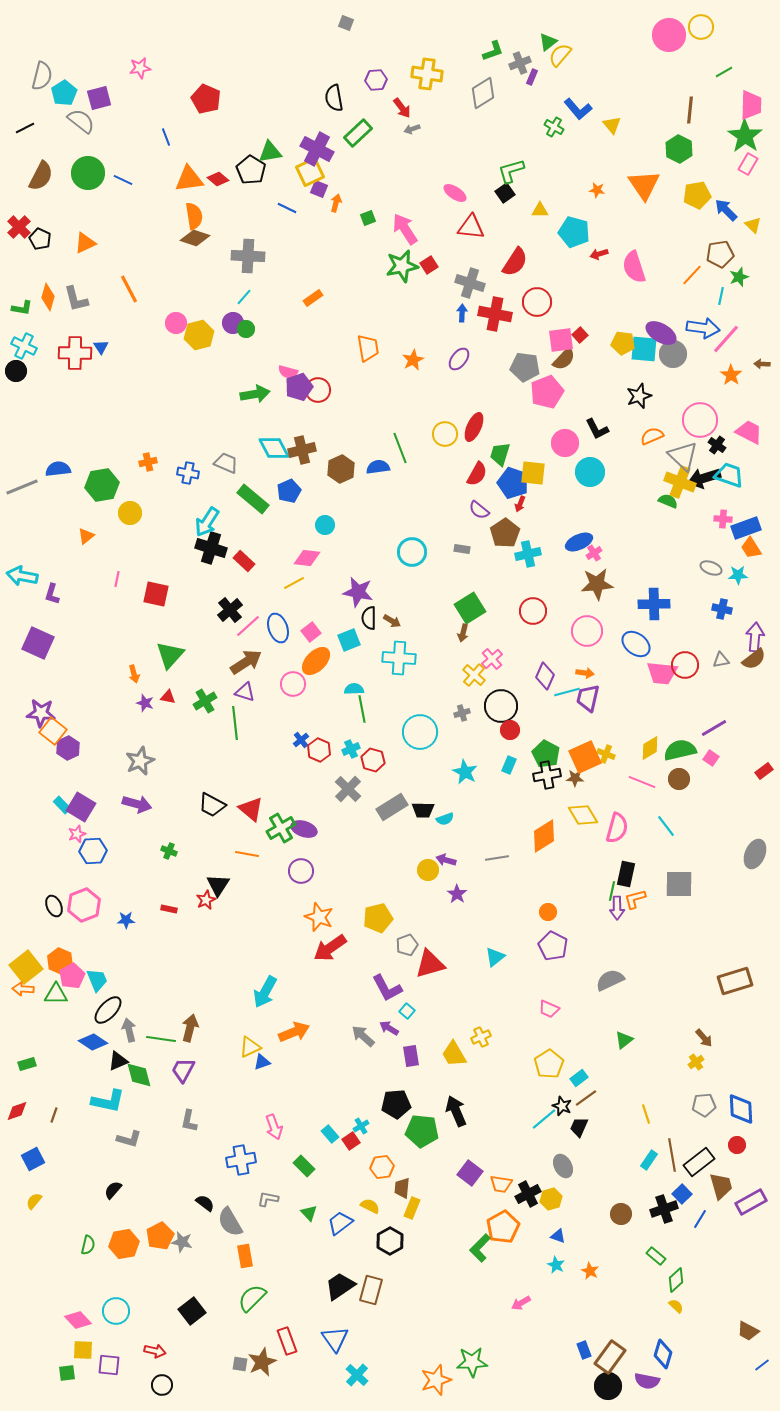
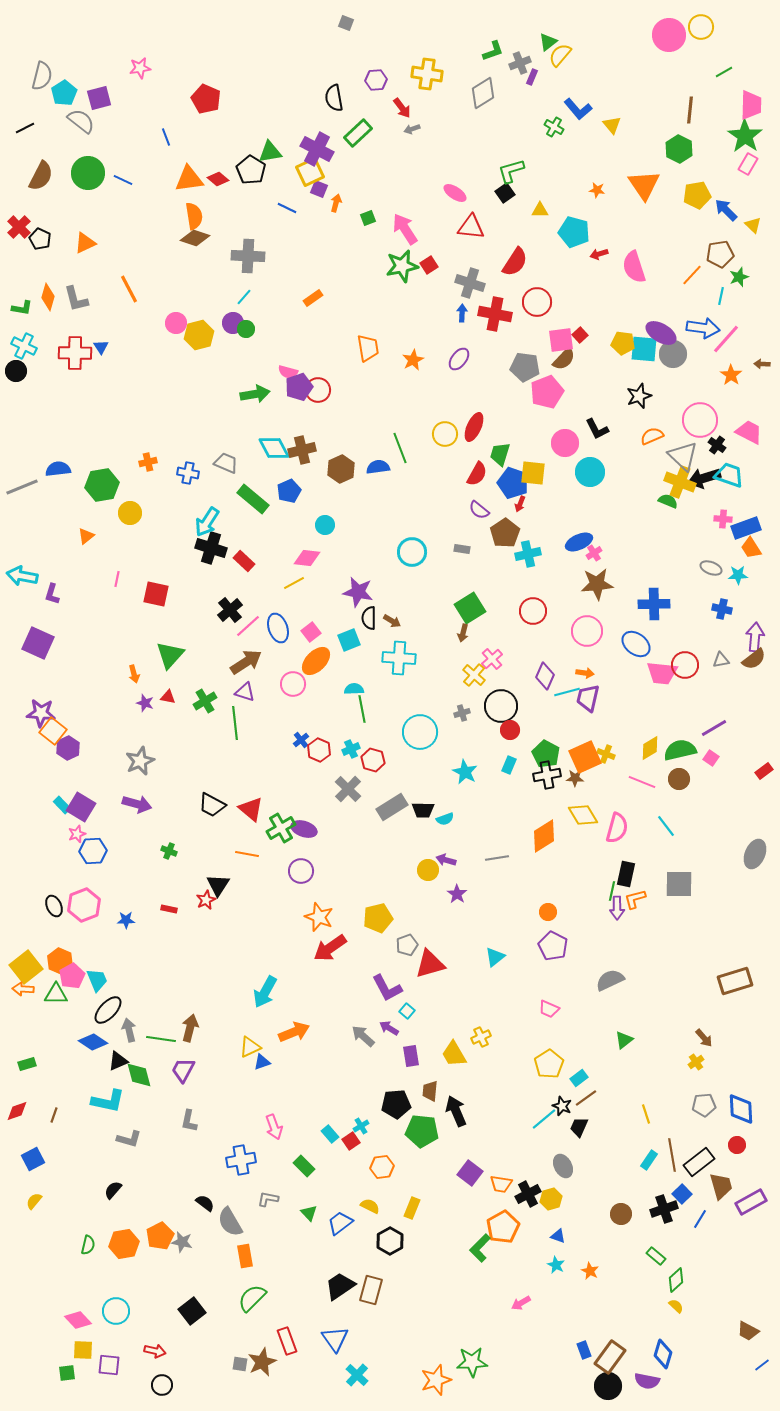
brown trapezoid at (402, 1188): moved 28 px right, 97 px up
